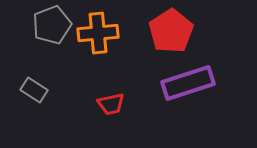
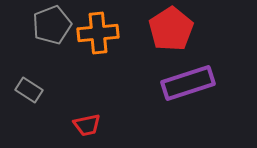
red pentagon: moved 2 px up
gray rectangle: moved 5 px left
red trapezoid: moved 24 px left, 21 px down
